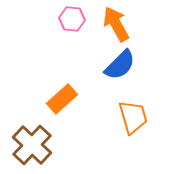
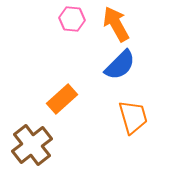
brown cross: rotated 9 degrees clockwise
